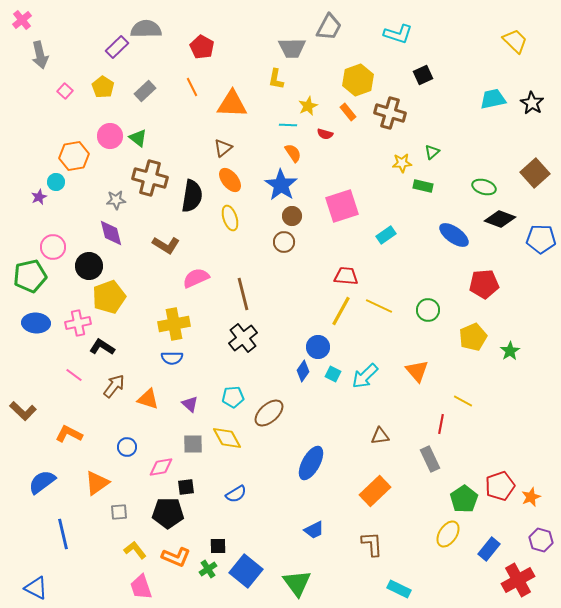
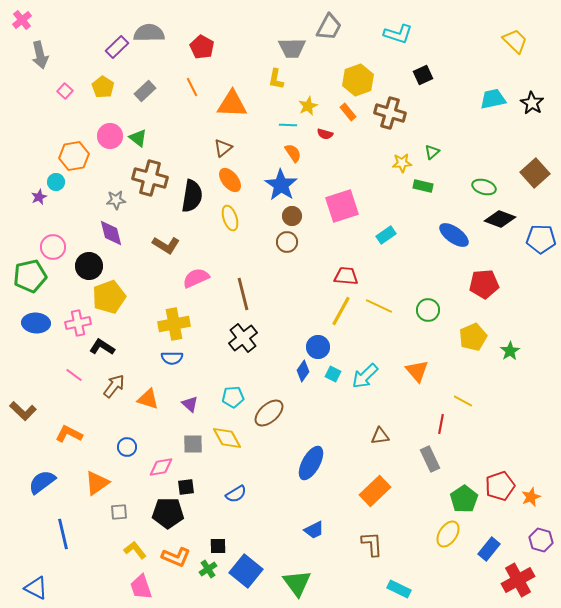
gray semicircle at (146, 29): moved 3 px right, 4 px down
brown circle at (284, 242): moved 3 px right
